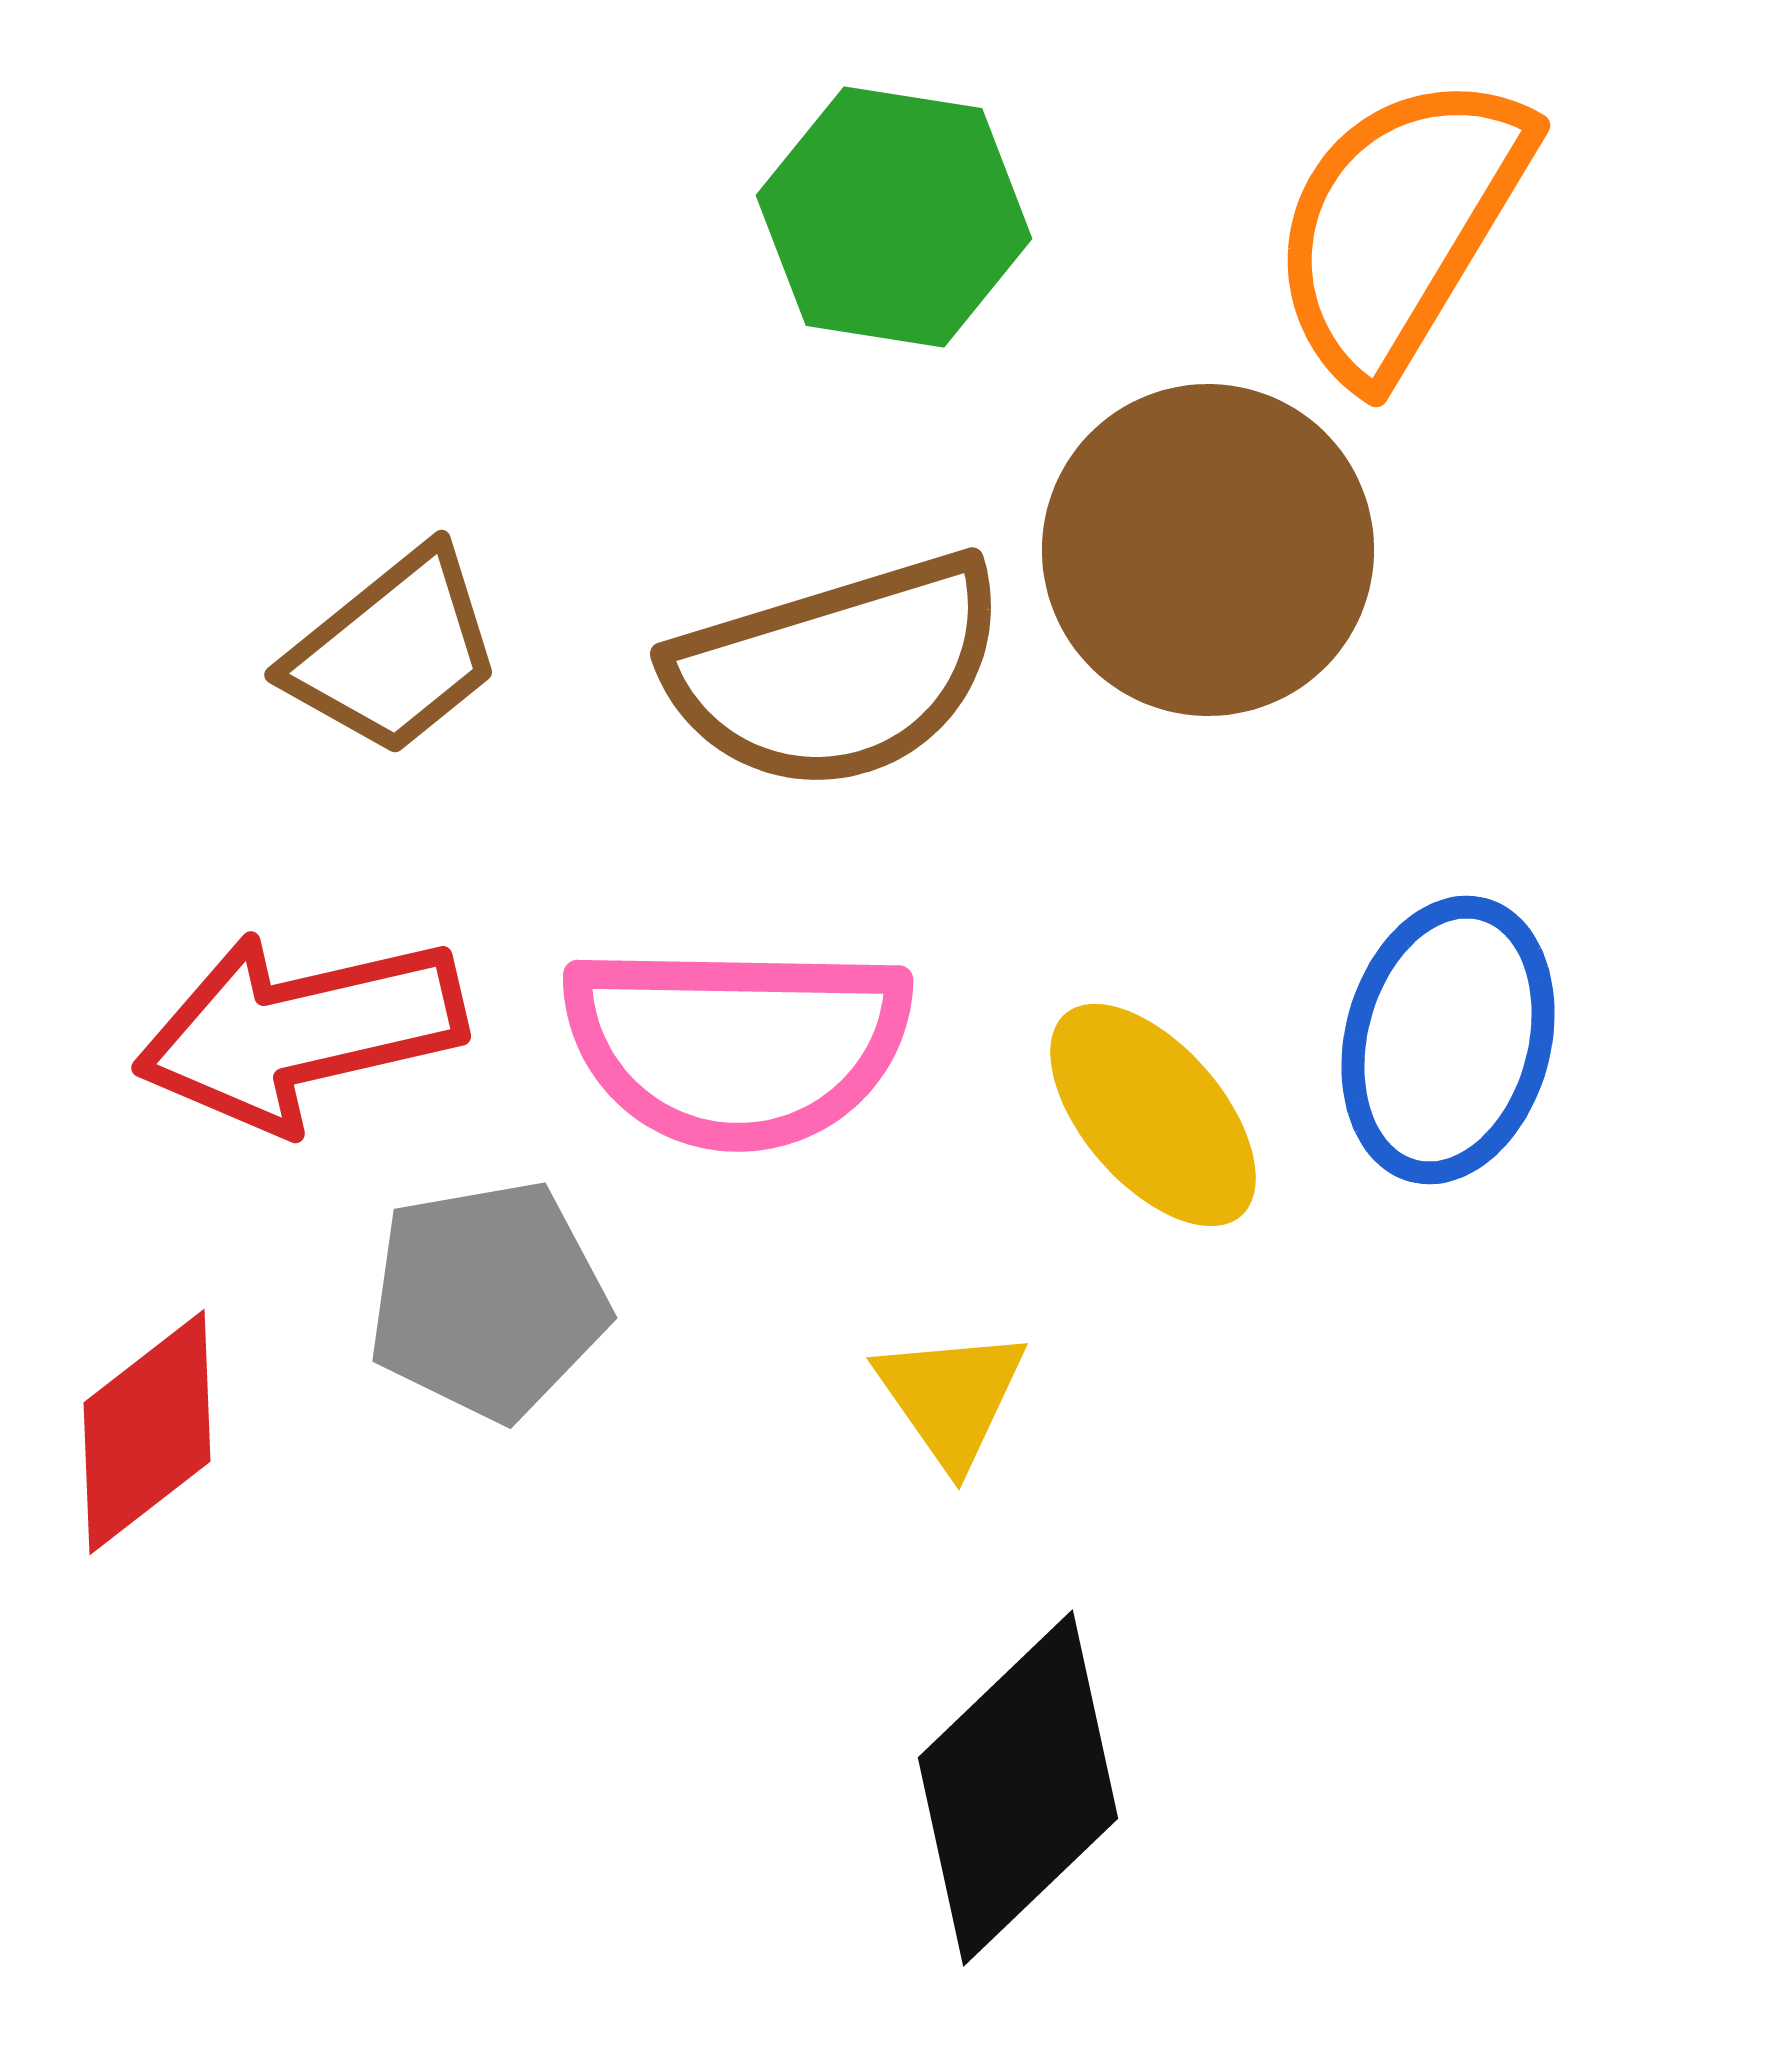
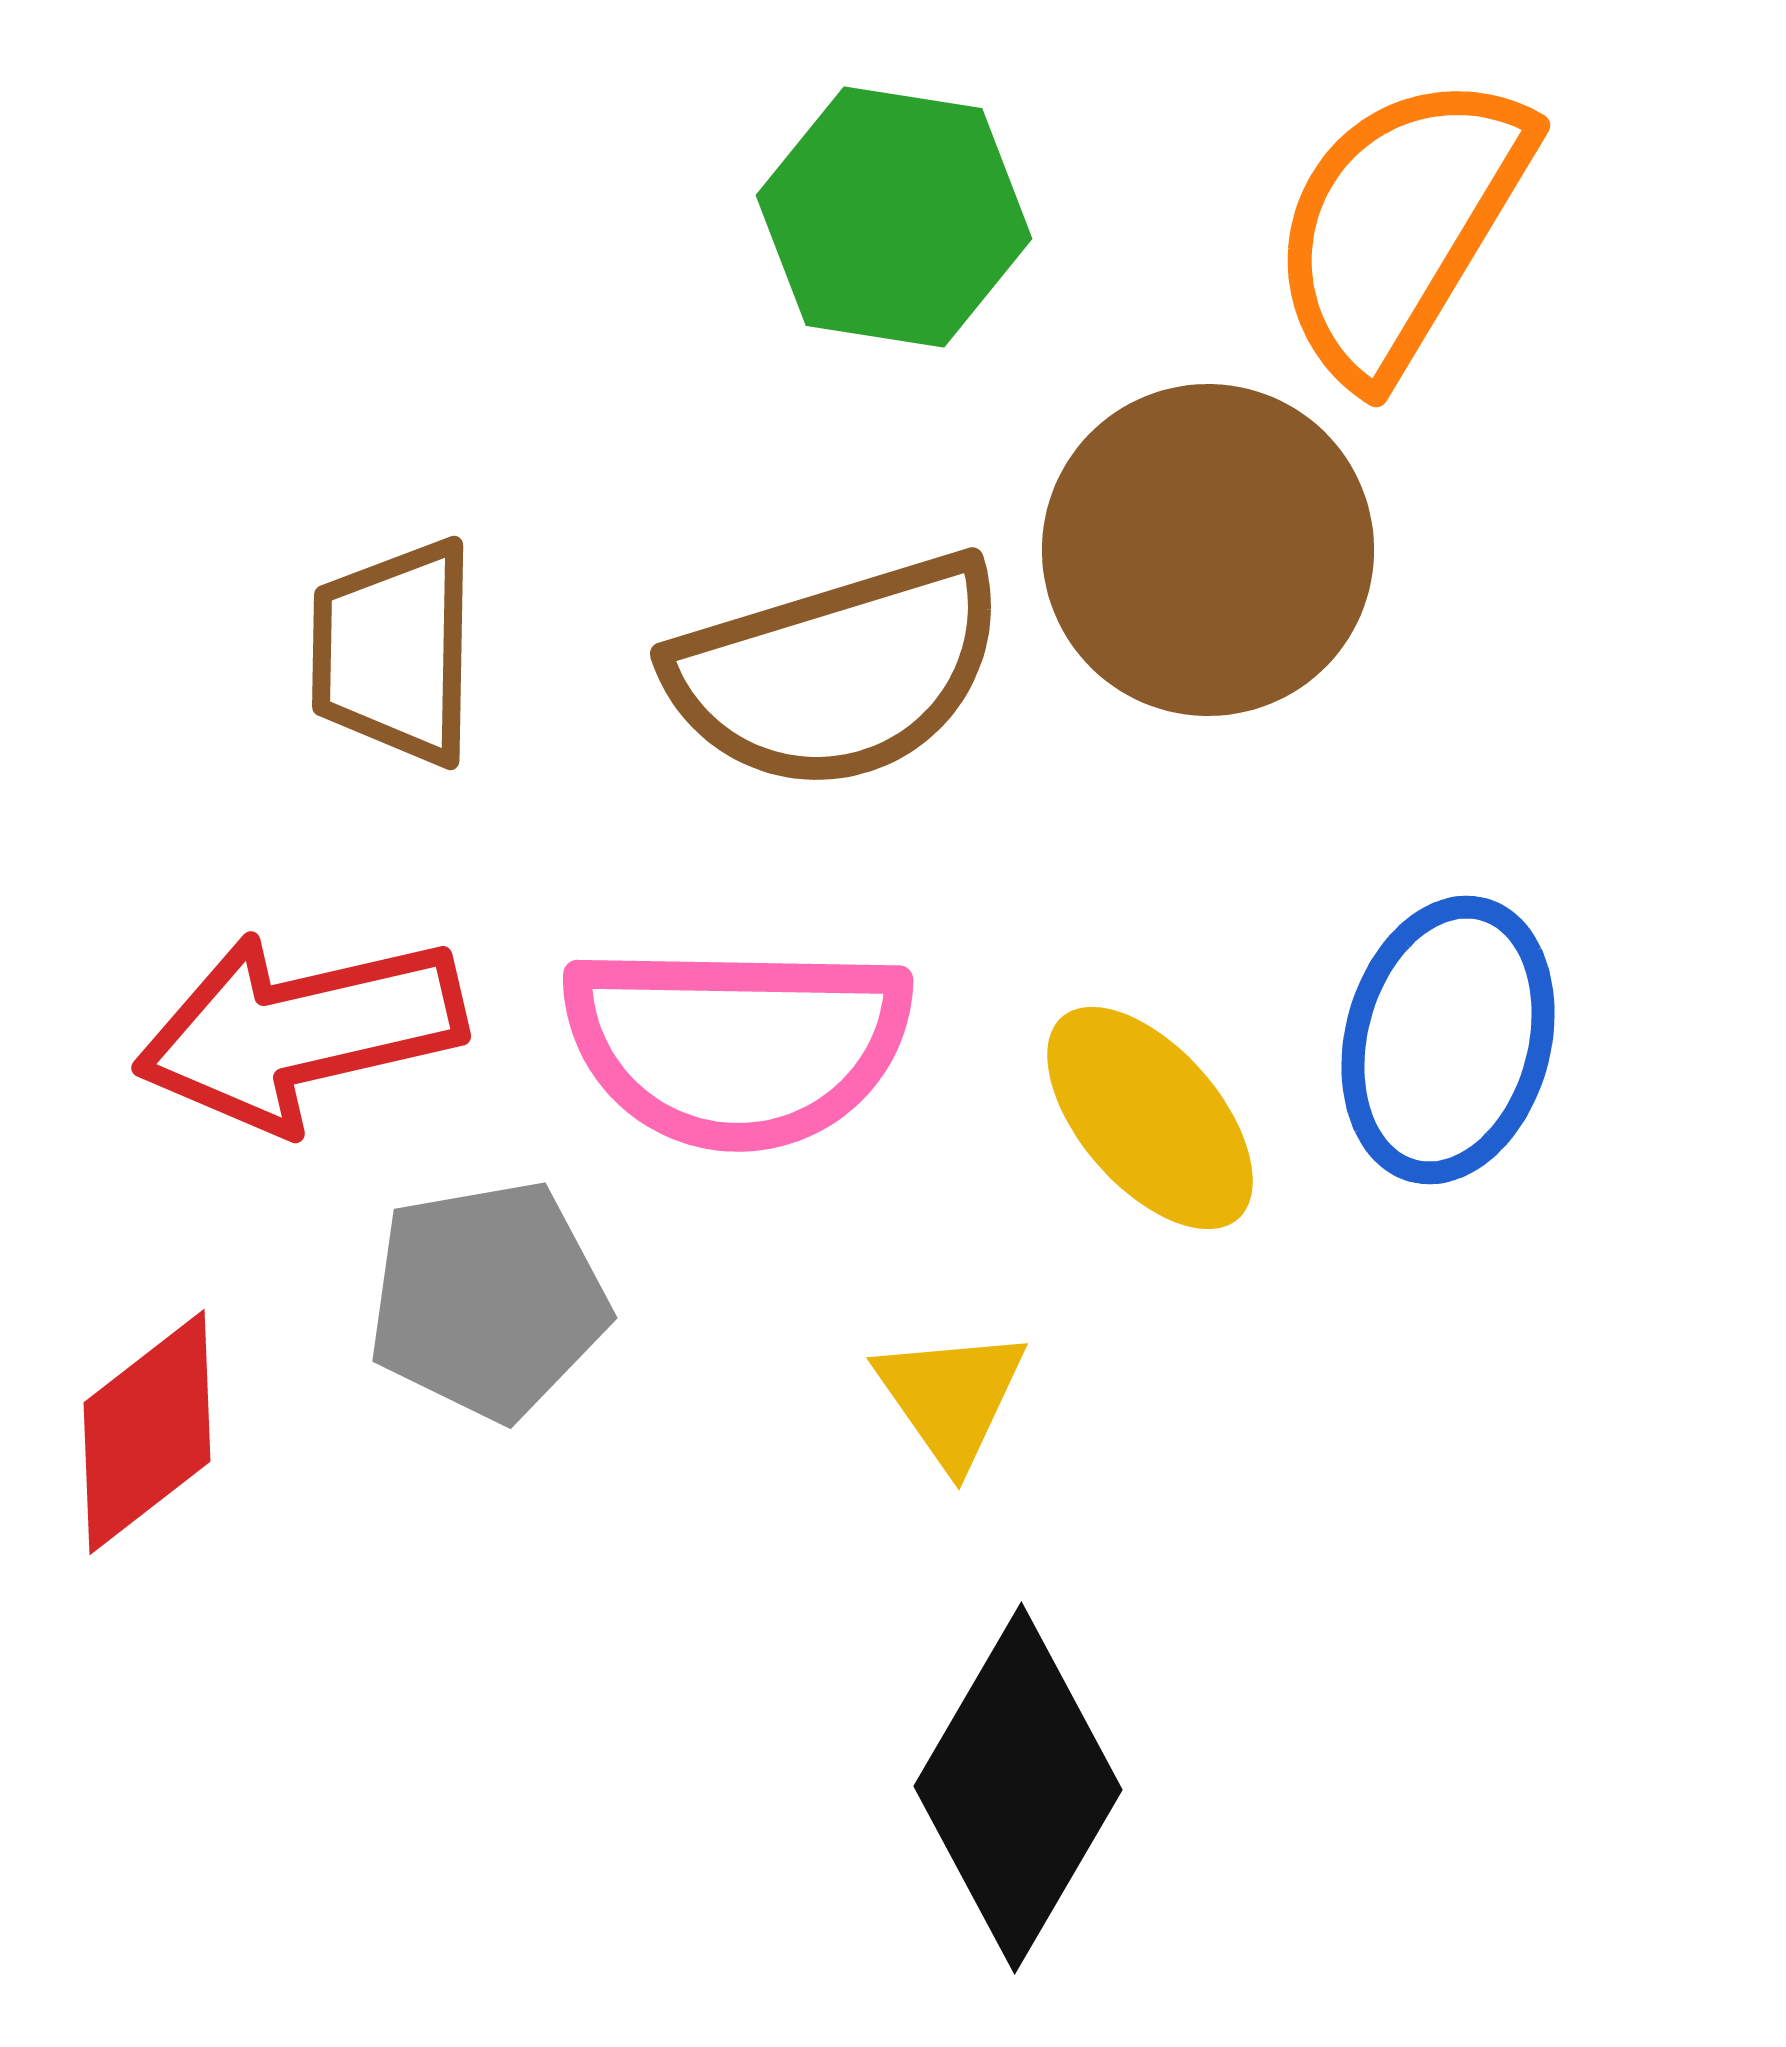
brown trapezoid: rotated 130 degrees clockwise
yellow ellipse: moved 3 px left, 3 px down
black diamond: rotated 16 degrees counterclockwise
